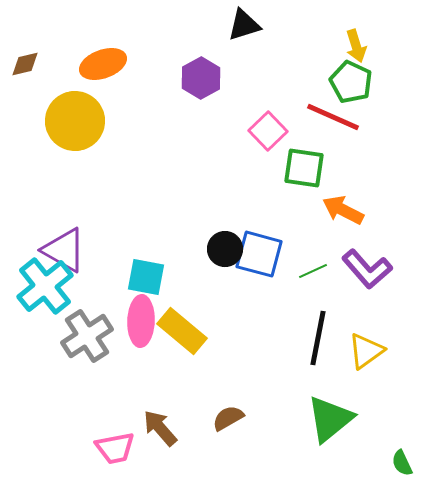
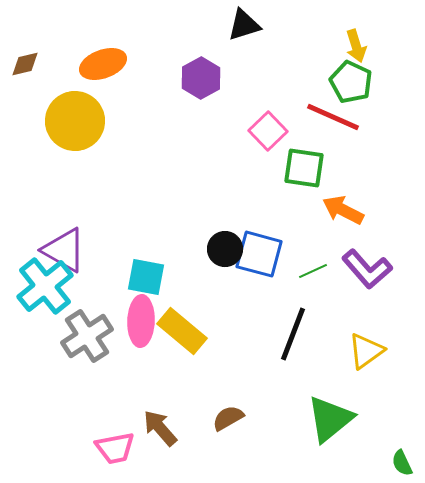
black line: moved 25 px left, 4 px up; rotated 10 degrees clockwise
